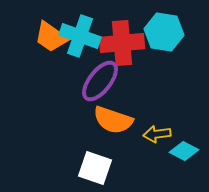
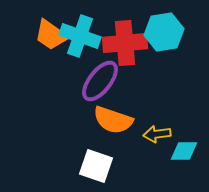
cyan hexagon: rotated 18 degrees counterclockwise
orange trapezoid: moved 2 px up
red cross: moved 3 px right
cyan diamond: rotated 28 degrees counterclockwise
white square: moved 1 px right, 2 px up
